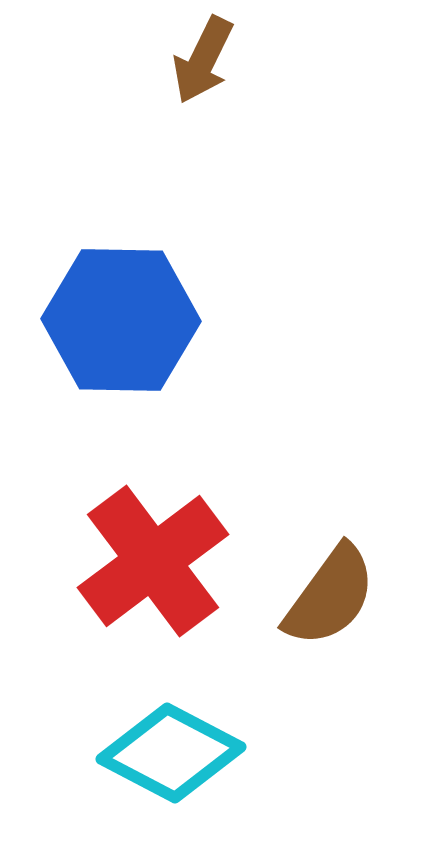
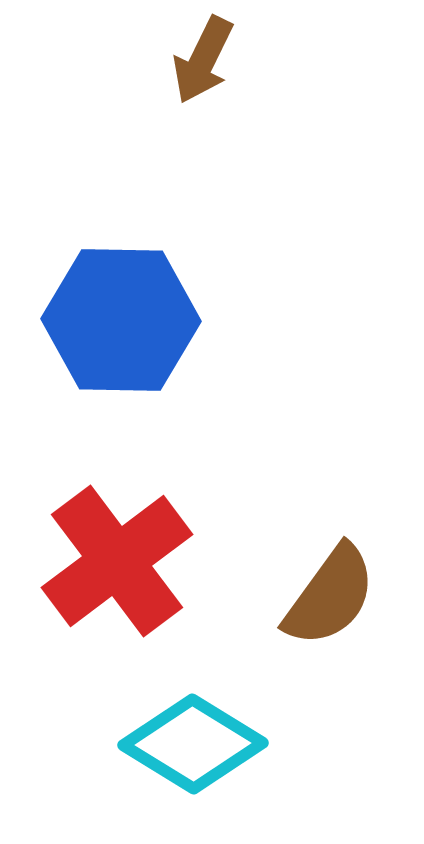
red cross: moved 36 px left
cyan diamond: moved 22 px right, 9 px up; rotated 4 degrees clockwise
